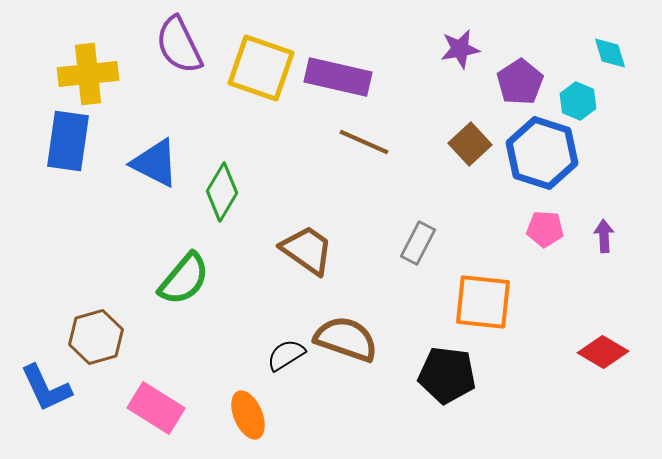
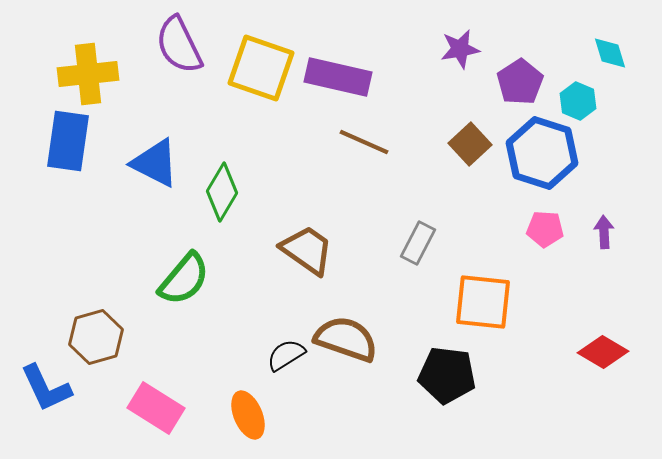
purple arrow: moved 4 px up
